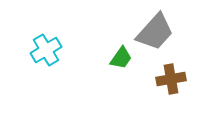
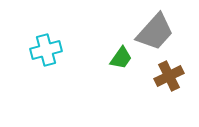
cyan cross: rotated 16 degrees clockwise
brown cross: moved 2 px left, 3 px up; rotated 16 degrees counterclockwise
